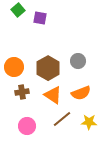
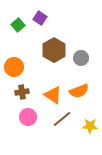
green square: moved 15 px down
purple square: rotated 24 degrees clockwise
gray circle: moved 3 px right, 3 px up
brown hexagon: moved 6 px right, 18 px up
orange semicircle: moved 2 px left, 2 px up
yellow star: moved 1 px right, 4 px down
pink circle: moved 1 px right, 9 px up
